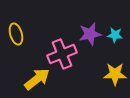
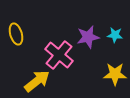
purple star: moved 2 px left, 3 px down
pink cross: moved 3 px left, 1 px down; rotated 28 degrees counterclockwise
yellow arrow: moved 2 px down
